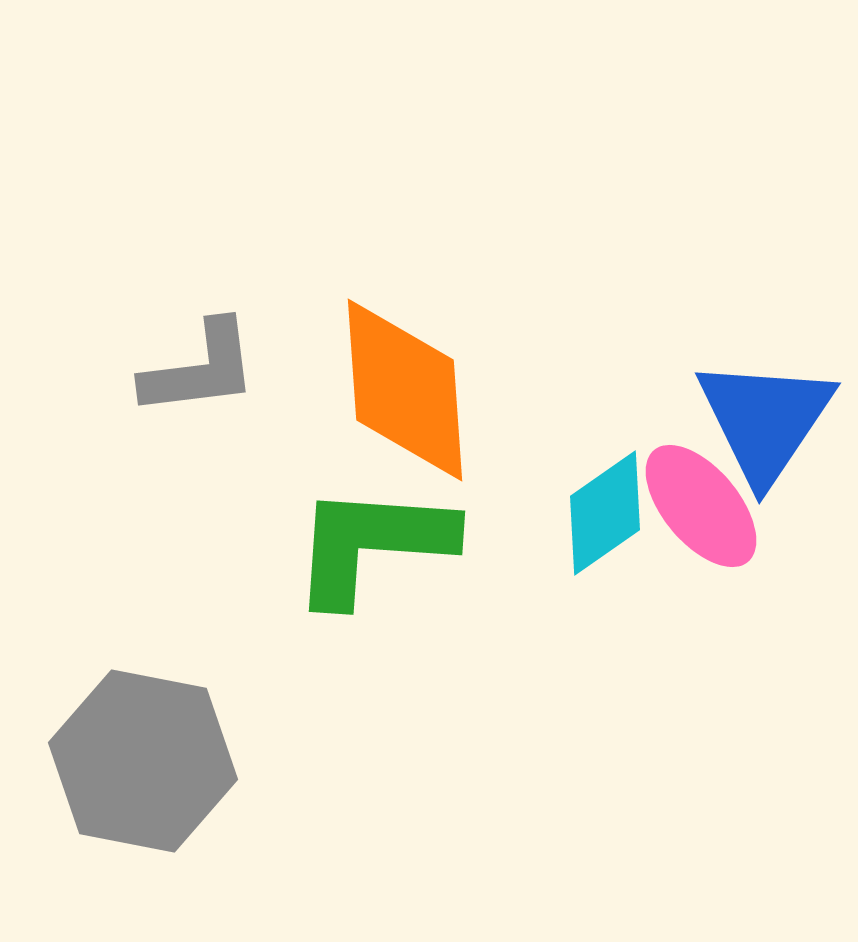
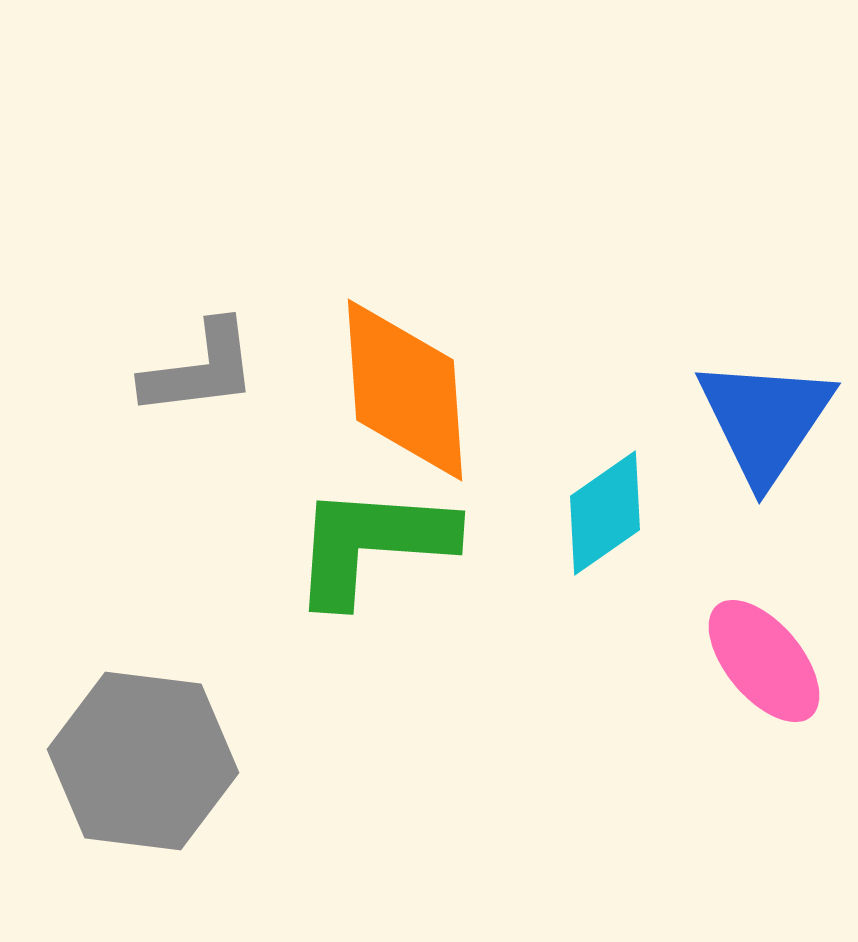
pink ellipse: moved 63 px right, 155 px down
gray hexagon: rotated 4 degrees counterclockwise
